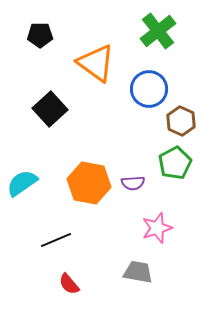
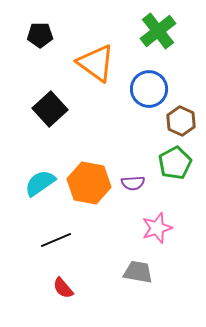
cyan semicircle: moved 18 px right
red semicircle: moved 6 px left, 4 px down
